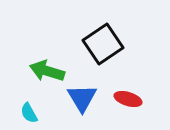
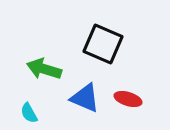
black square: rotated 33 degrees counterclockwise
green arrow: moved 3 px left, 2 px up
blue triangle: moved 3 px right; rotated 36 degrees counterclockwise
